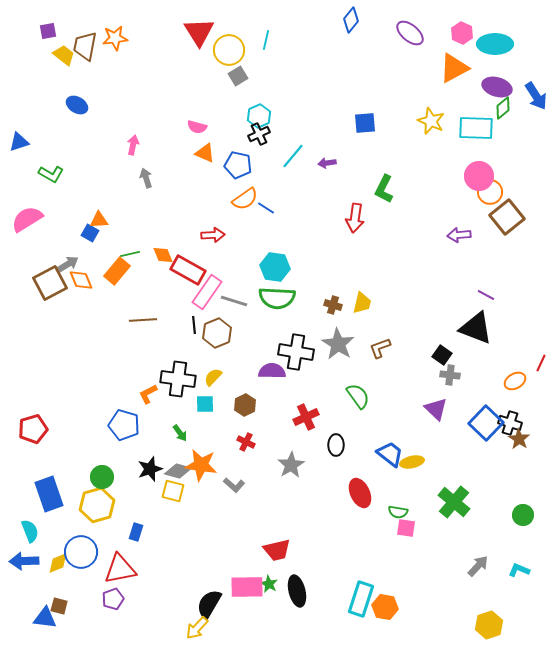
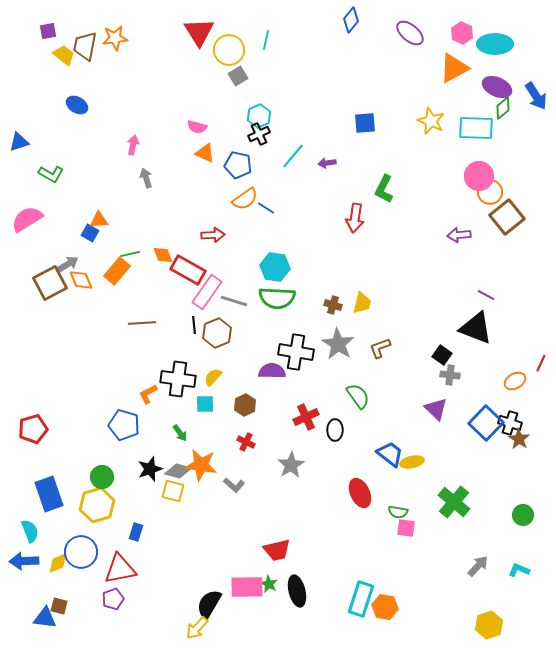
purple ellipse at (497, 87): rotated 8 degrees clockwise
brown line at (143, 320): moved 1 px left, 3 px down
black ellipse at (336, 445): moved 1 px left, 15 px up
